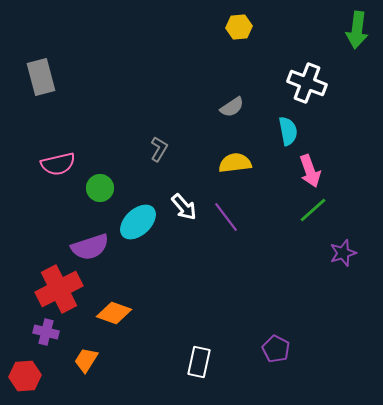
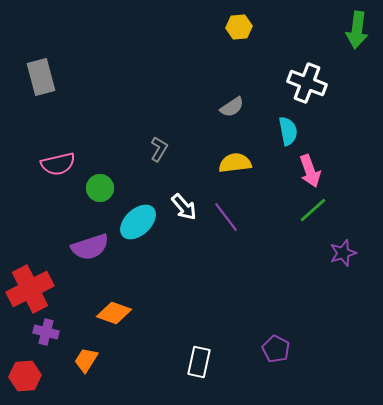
red cross: moved 29 px left
